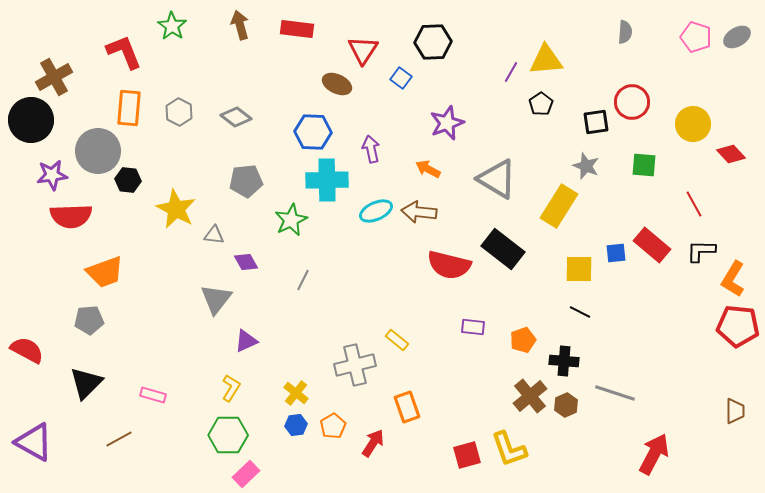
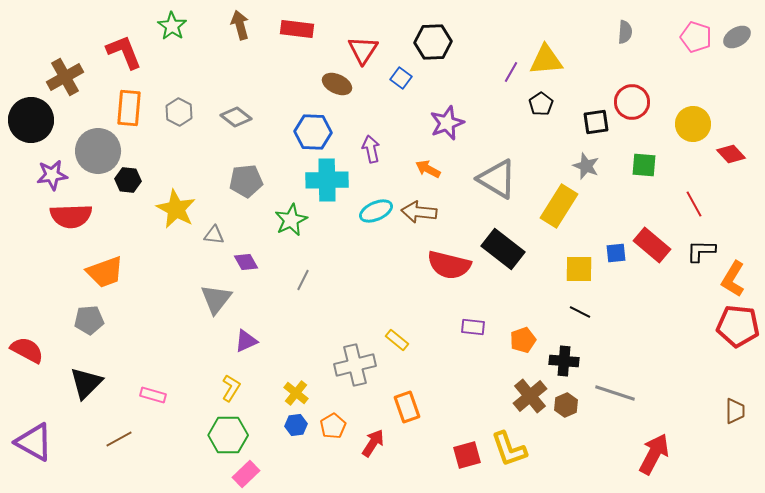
brown cross at (54, 77): moved 11 px right
